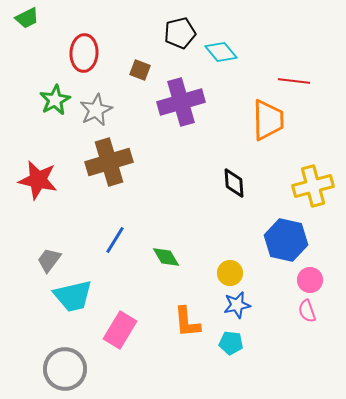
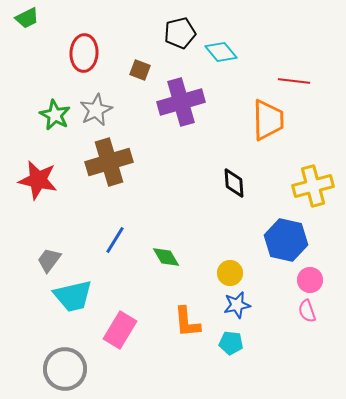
green star: moved 15 px down; rotated 16 degrees counterclockwise
